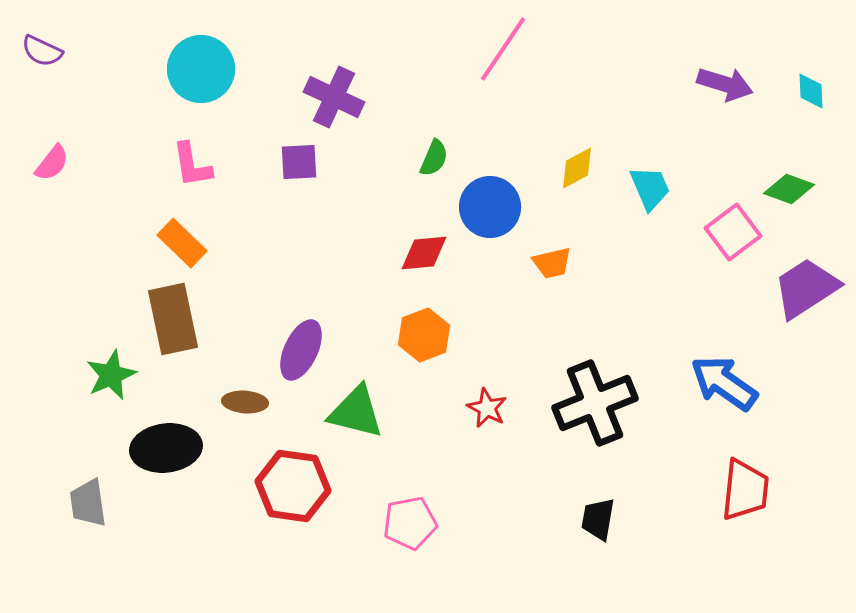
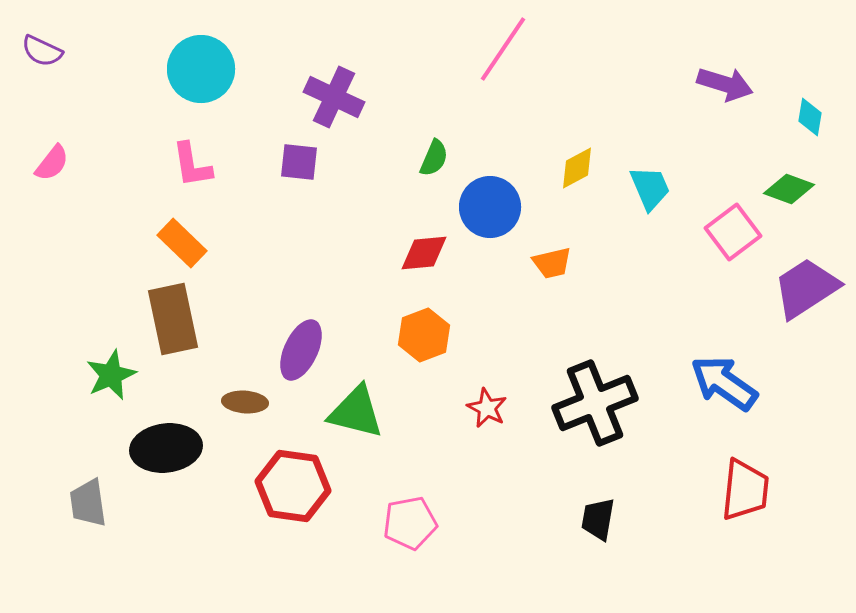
cyan diamond: moved 1 px left, 26 px down; rotated 12 degrees clockwise
purple square: rotated 9 degrees clockwise
